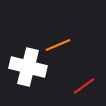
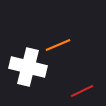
red line: moved 2 px left, 5 px down; rotated 10 degrees clockwise
